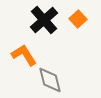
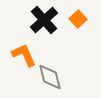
orange L-shape: rotated 8 degrees clockwise
gray diamond: moved 3 px up
